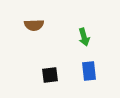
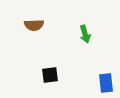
green arrow: moved 1 px right, 3 px up
blue rectangle: moved 17 px right, 12 px down
